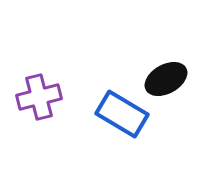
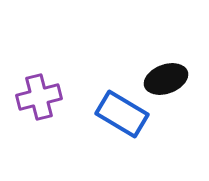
black ellipse: rotated 9 degrees clockwise
